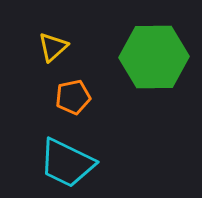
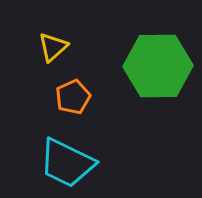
green hexagon: moved 4 px right, 9 px down
orange pentagon: rotated 12 degrees counterclockwise
